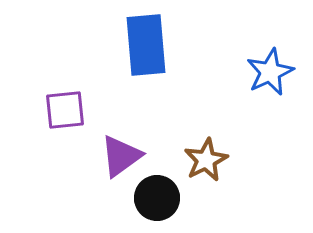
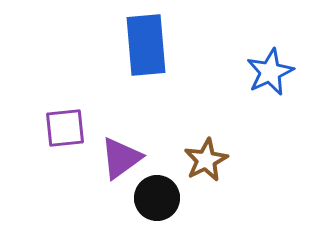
purple square: moved 18 px down
purple triangle: moved 2 px down
